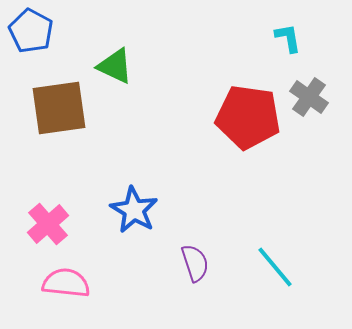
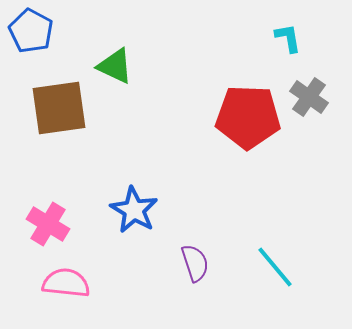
red pentagon: rotated 6 degrees counterclockwise
pink cross: rotated 18 degrees counterclockwise
